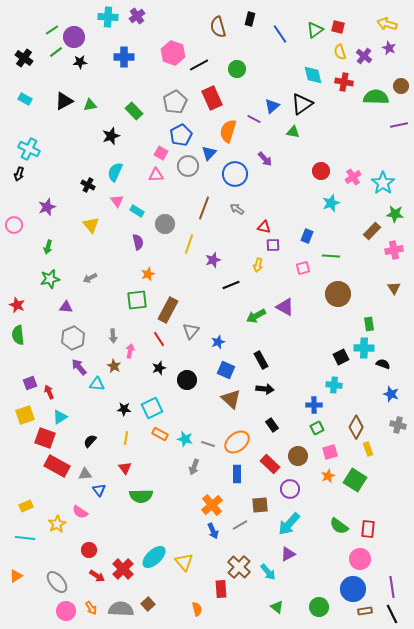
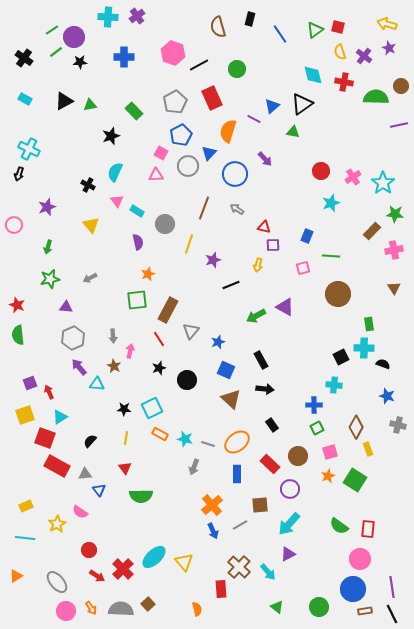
blue star at (391, 394): moved 4 px left, 2 px down
